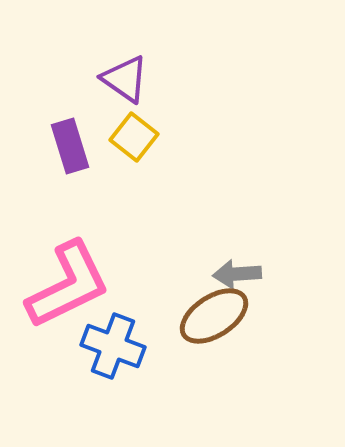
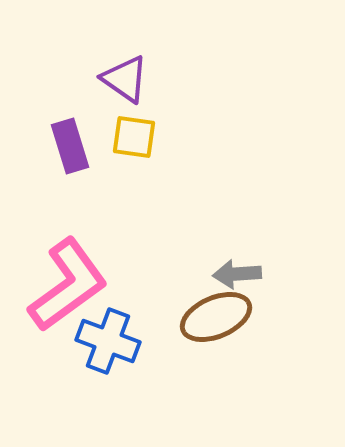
yellow square: rotated 30 degrees counterclockwise
pink L-shape: rotated 10 degrees counterclockwise
brown ellipse: moved 2 px right, 1 px down; rotated 10 degrees clockwise
blue cross: moved 5 px left, 5 px up
